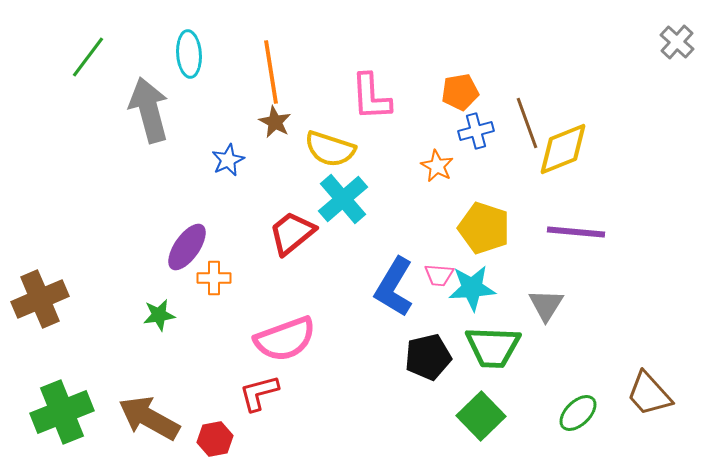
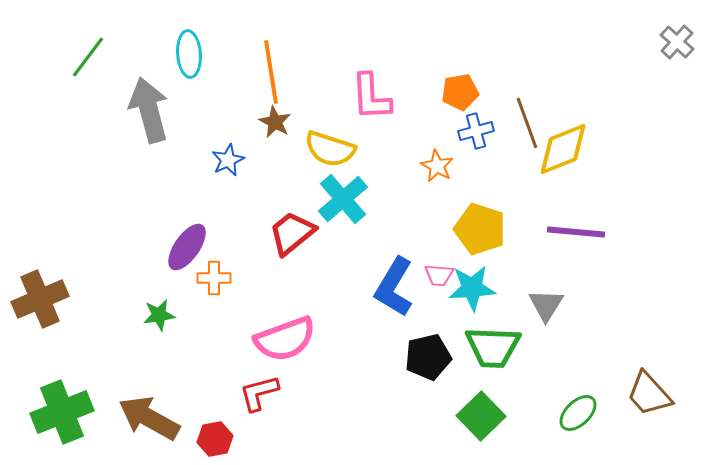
yellow pentagon: moved 4 px left, 1 px down
